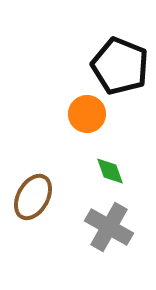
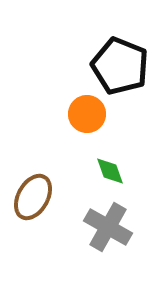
gray cross: moved 1 px left
